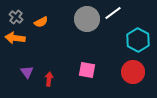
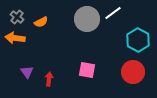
gray cross: moved 1 px right
